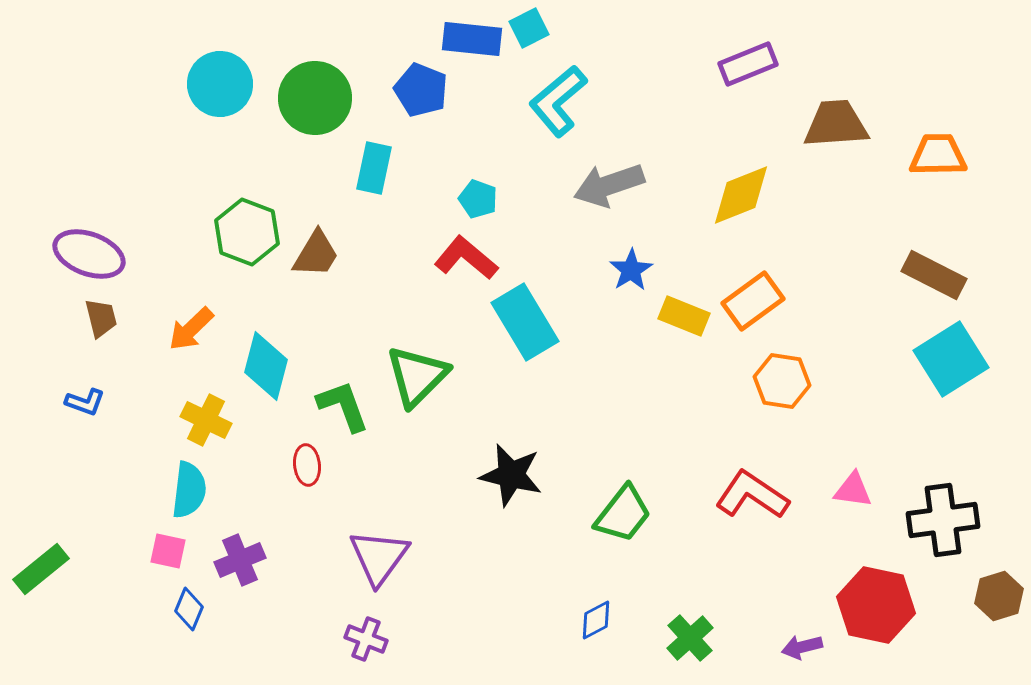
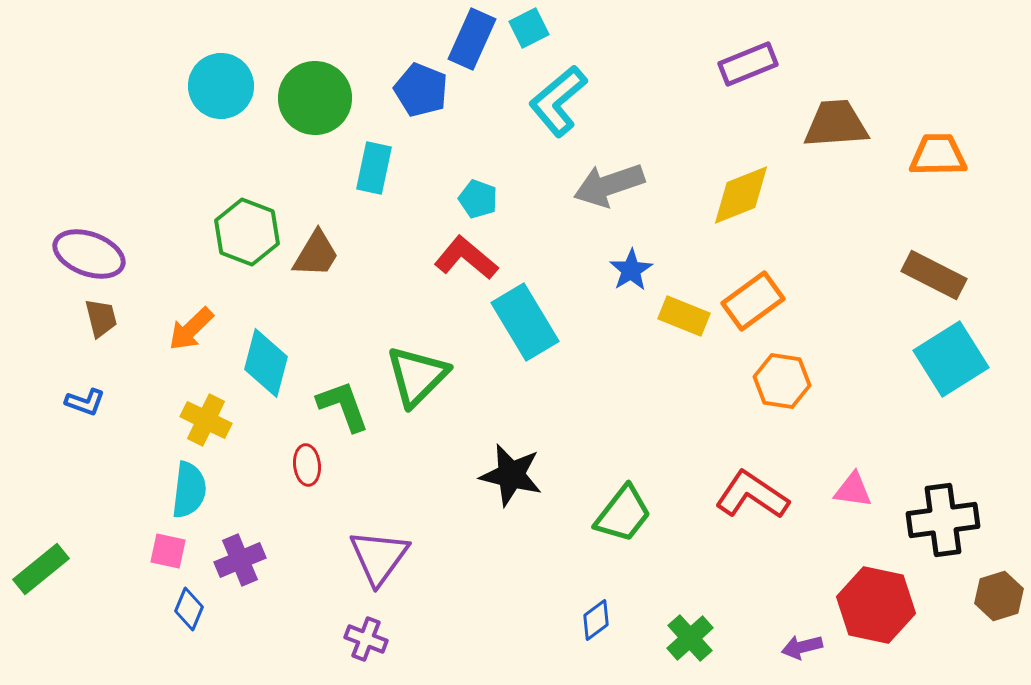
blue rectangle at (472, 39): rotated 72 degrees counterclockwise
cyan circle at (220, 84): moved 1 px right, 2 px down
cyan diamond at (266, 366): moved 3 px up
blue diamond at (596, 620): rotated 9 degrees counterclockwise
